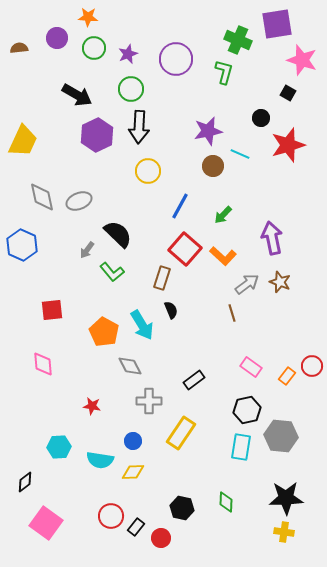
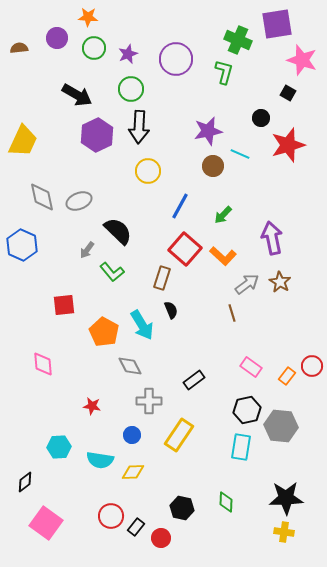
black semicircle at (118, 234): moved 3 px up
brown star at (280, 282): rotated 10 degrees clockwise
red square at (52, 310): moved 12 px right, 5 px up
yellow rectangle at (181, 433): moved 2 px left, 2 px down
gray hexagon at (281, 436): moved 10 px up
blue circle at (133, 441): moved 1 px left, 6 px up
